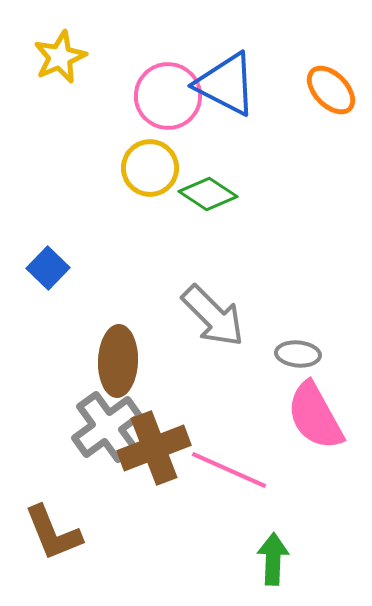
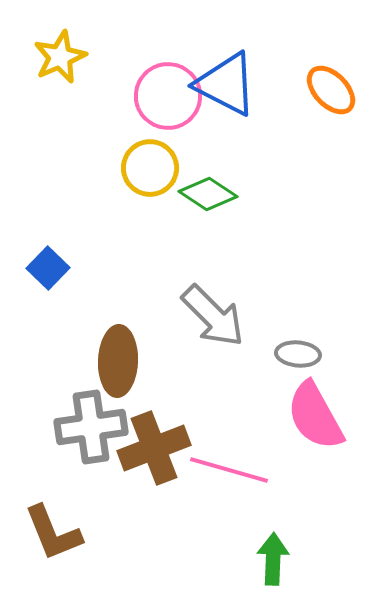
gray cross: moved 16 px left; rotated 28 degrees clockwise
pink line: rotated 8 degrees counterclockwise
